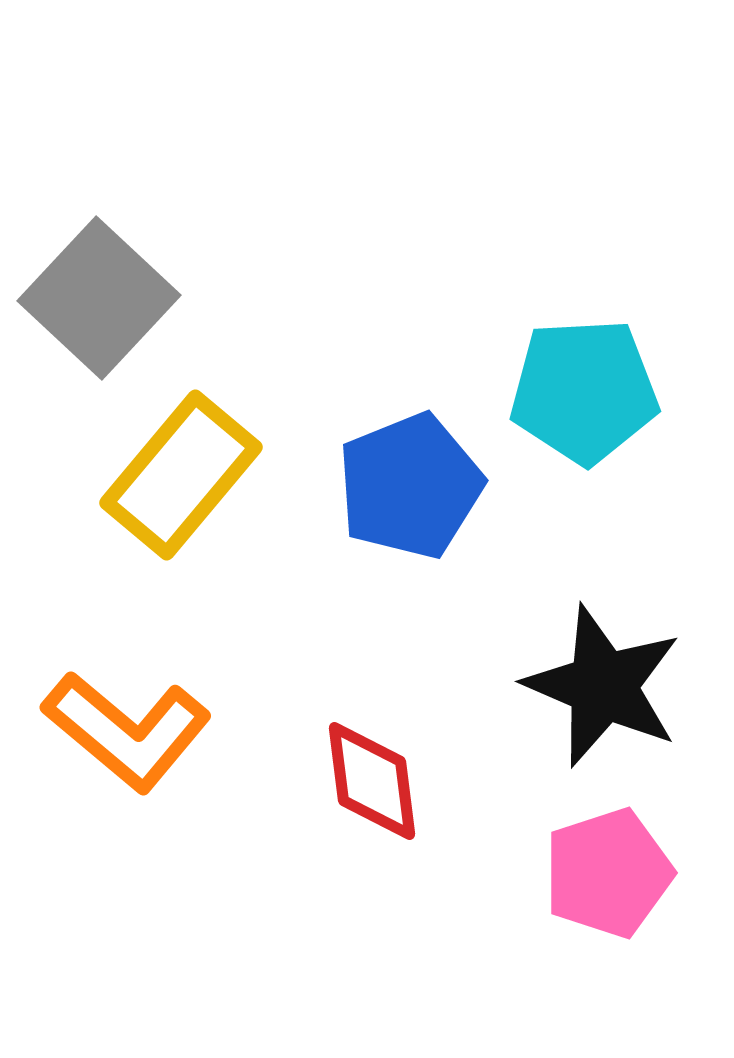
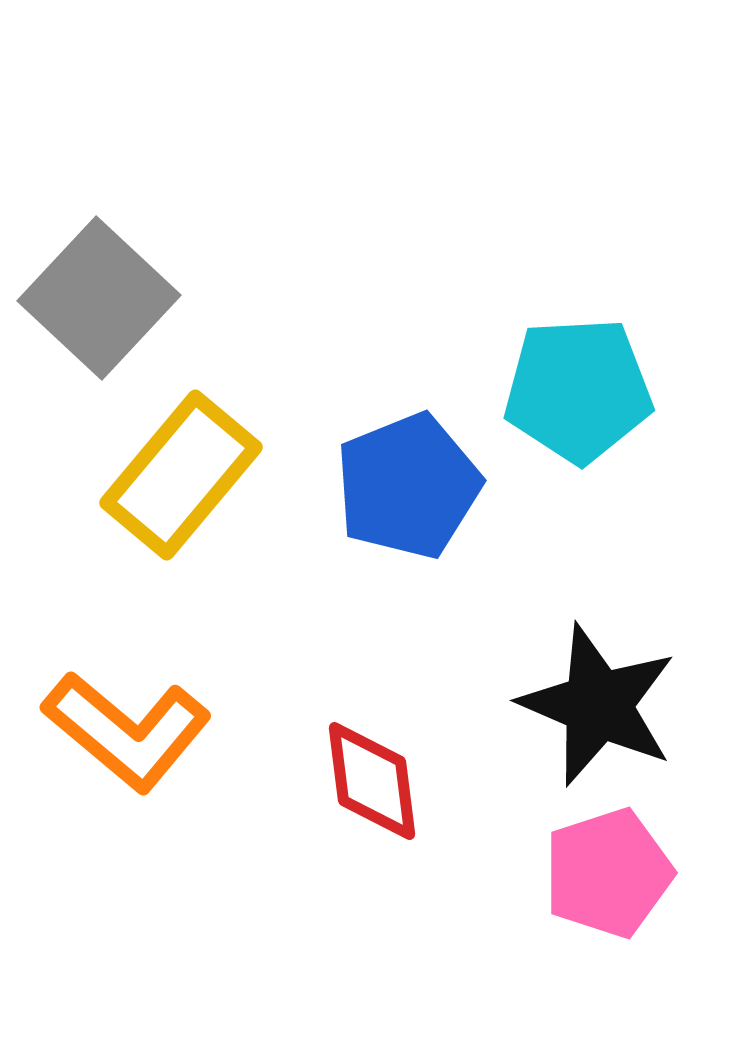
cyan pentagon: moved 6 px left, 1 px up
blue pentagon: moved 2 px left
black star: moved 5 px left, 19 px down
